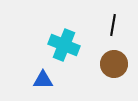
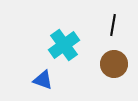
cyan cross: rotated 32 degrees clockwise
blue triangle: rotated 20 degrees clockwise
